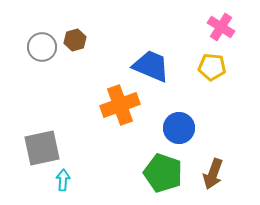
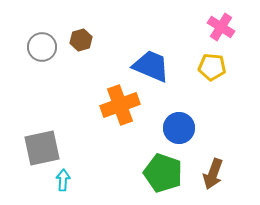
brown hexagon: moved 6 px right
